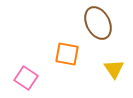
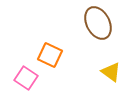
orange square: moved 17 px left, 1 px down; rotated 15 degrees clockwise
yellow triangle: moved 3 px left, 3 px down; rotated 20 degrees counterclockwise
